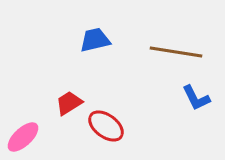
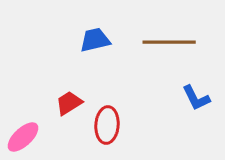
brown line: moved 7 px left, 10 px up; rotated 9 degrees counterclockwise
red ellipse: moved 1 px right, 1 px up; rotated 57 degrees clockwise
